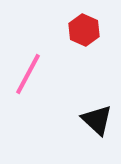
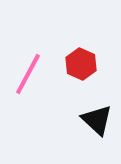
red hexagon: moved 3 px left, 34 px down
